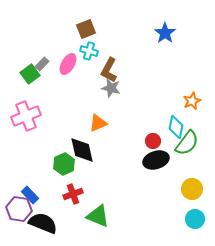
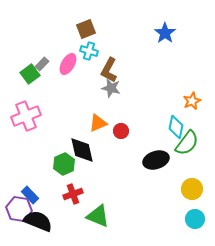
red circle: moved 32 px left, 10 px up
black semicircle: moved 5 px left, 2 px up
